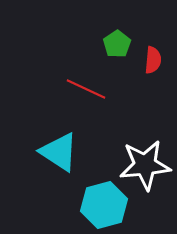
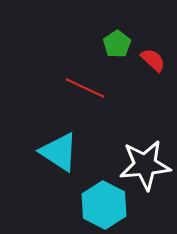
red semicircle: rotated 52 degrees counterclockwise
red line: moved 1 px left, 1 px up
cyan hexagon: rotated 18 degrees counterclockwise
